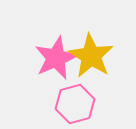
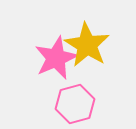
yellow star: moved 4 px left, 11 px up
